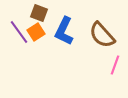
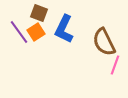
blue L-shape: moved 2 px up
brown semicircle: moved 2 px right, 7 px down; rotated 16 degrees clockwise
